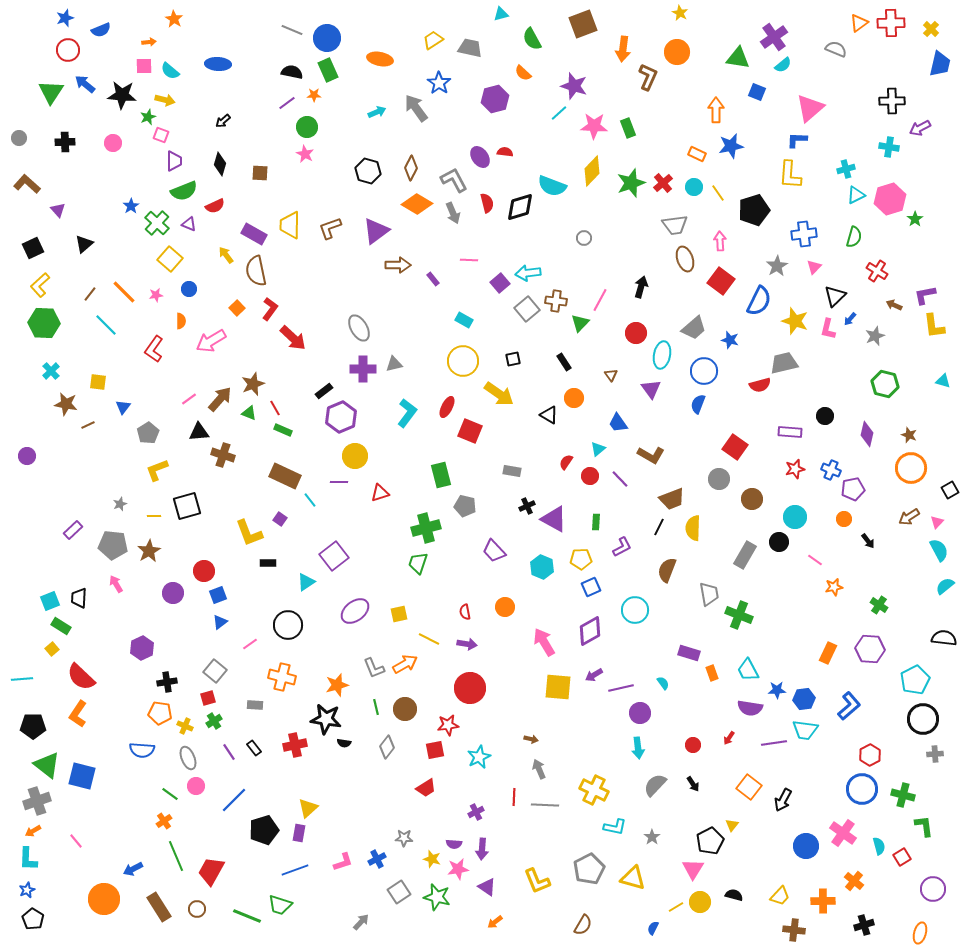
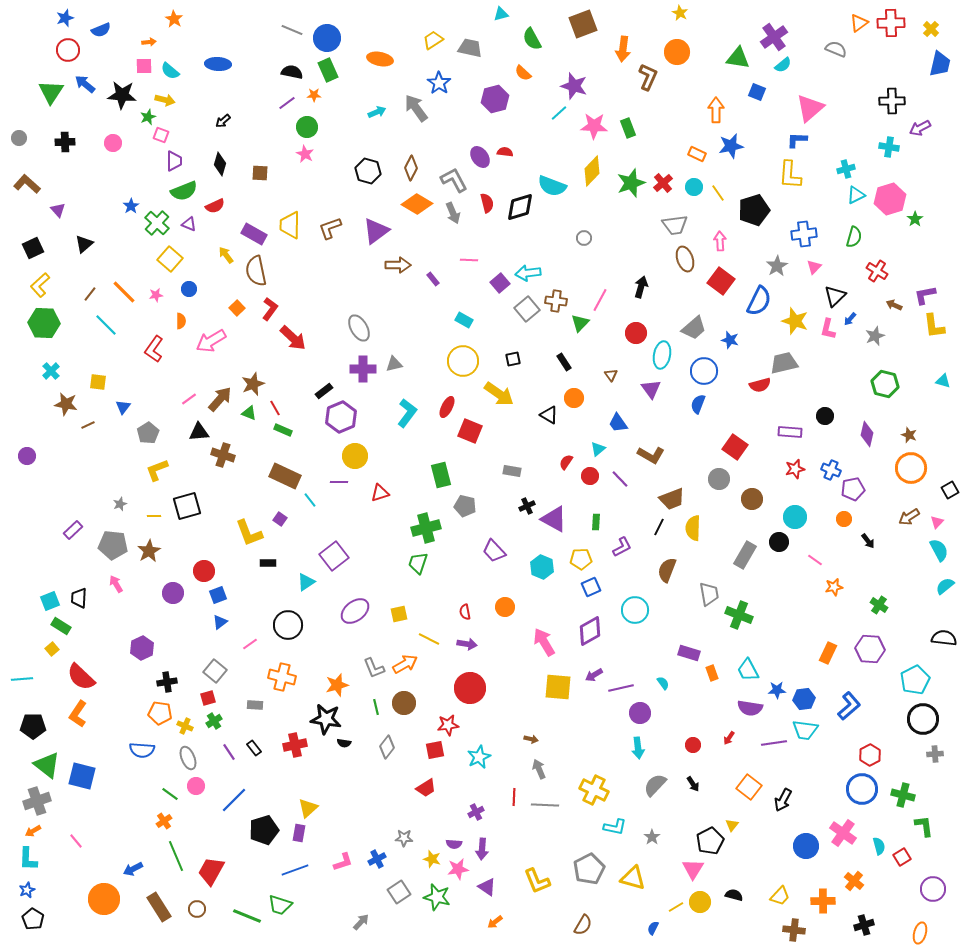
brown circle at (405, 709): moved 1 px left, 6 px up
